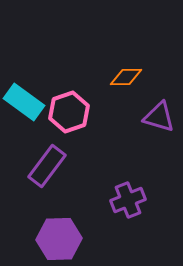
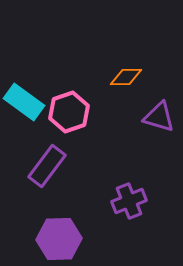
purple cross: moved 1 px right, 1 px down
